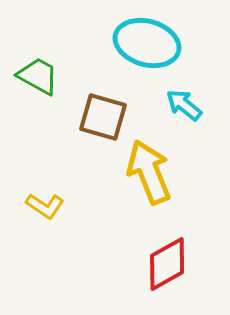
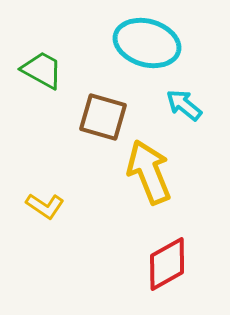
green trapezoid: moved 4 px right, 6 px up
